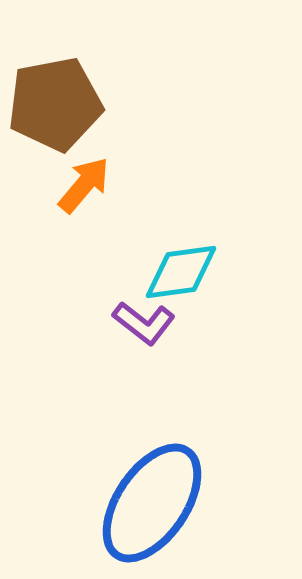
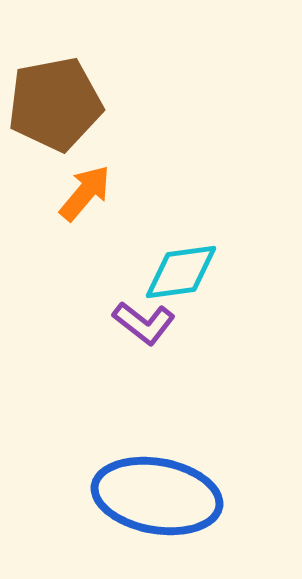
orange arrow: moved 1 px right, 8 px down
blue ellipse: moved 5 px right, 7 px up; rotated 66 degrees clockwise
